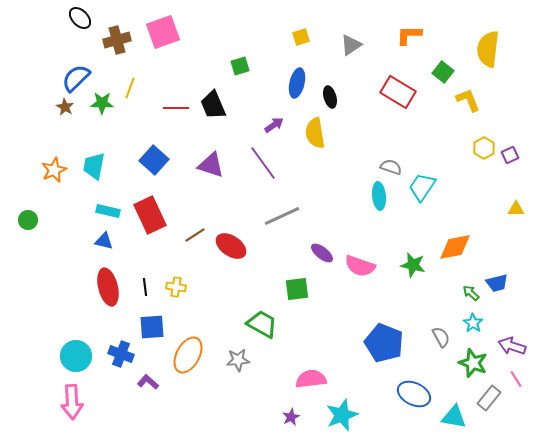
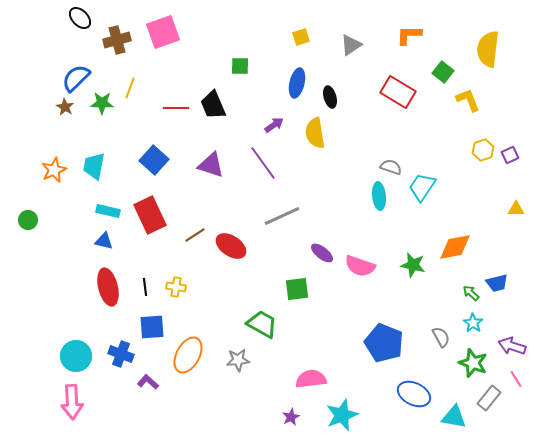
green square at (240, 66): rotated 18 degrees clockwise
yellow hexagon at (484, 148): moved 1 px left, 2 px down; rotated 10 degrees clockwise
